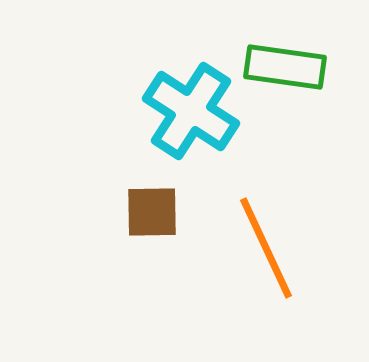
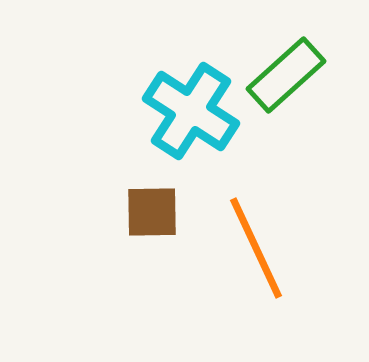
green rectangle: moved 1 px right, 8 px down; rotated 50 degrees counterclockwise
orange line: moved 10 px left
